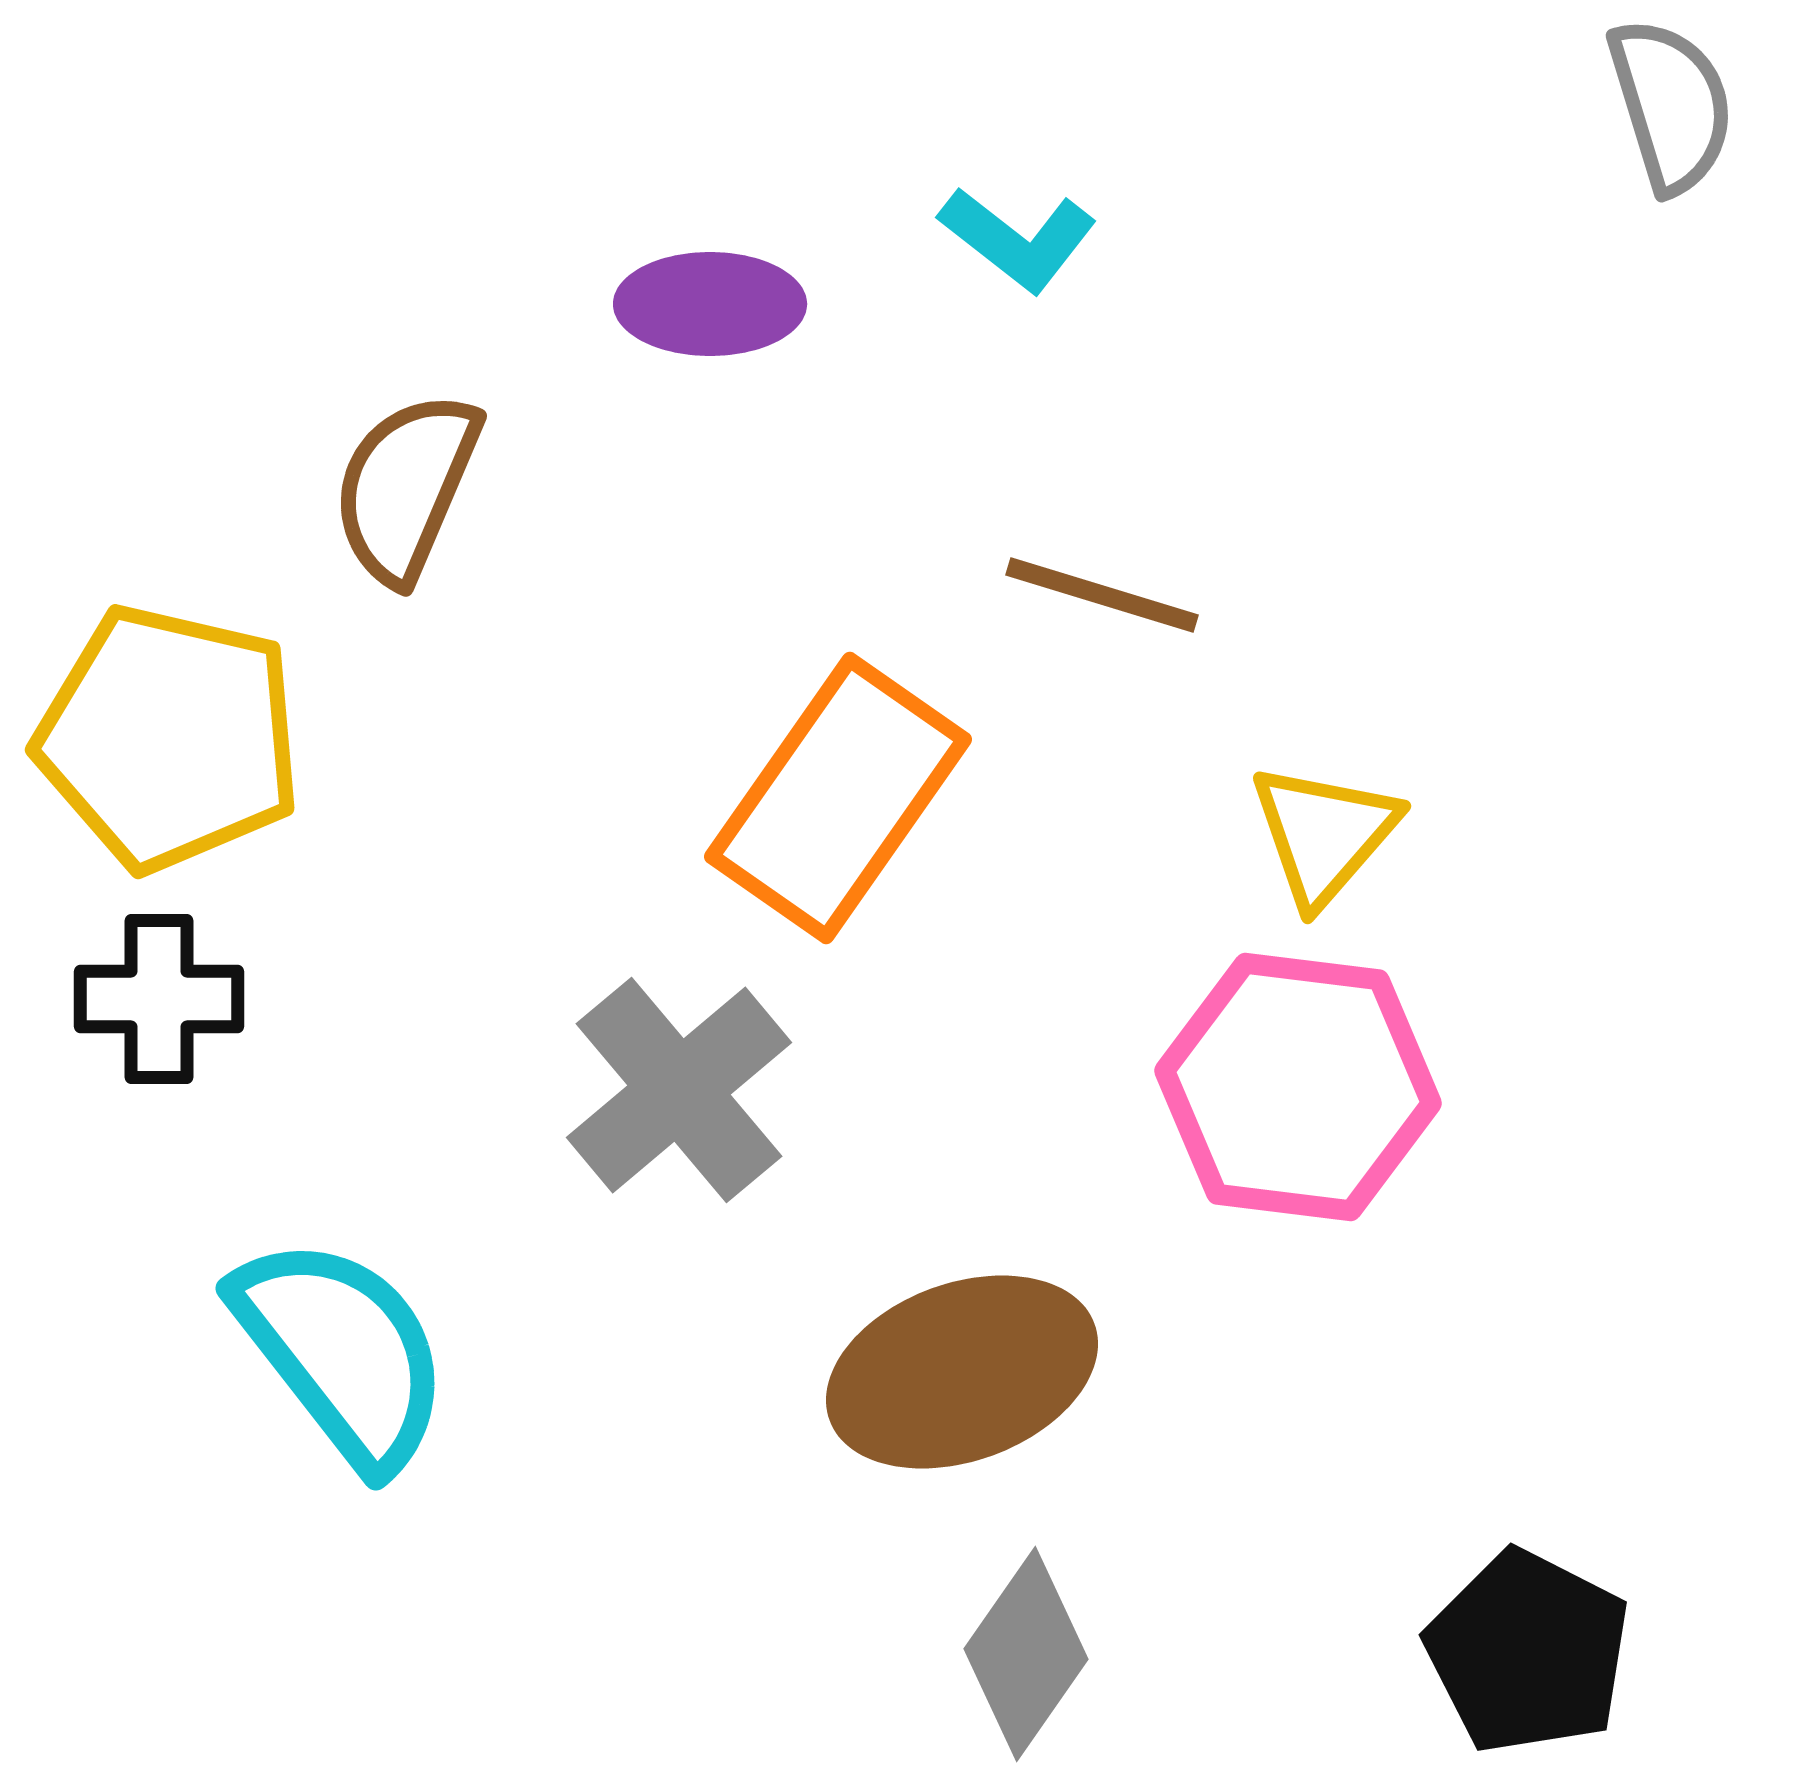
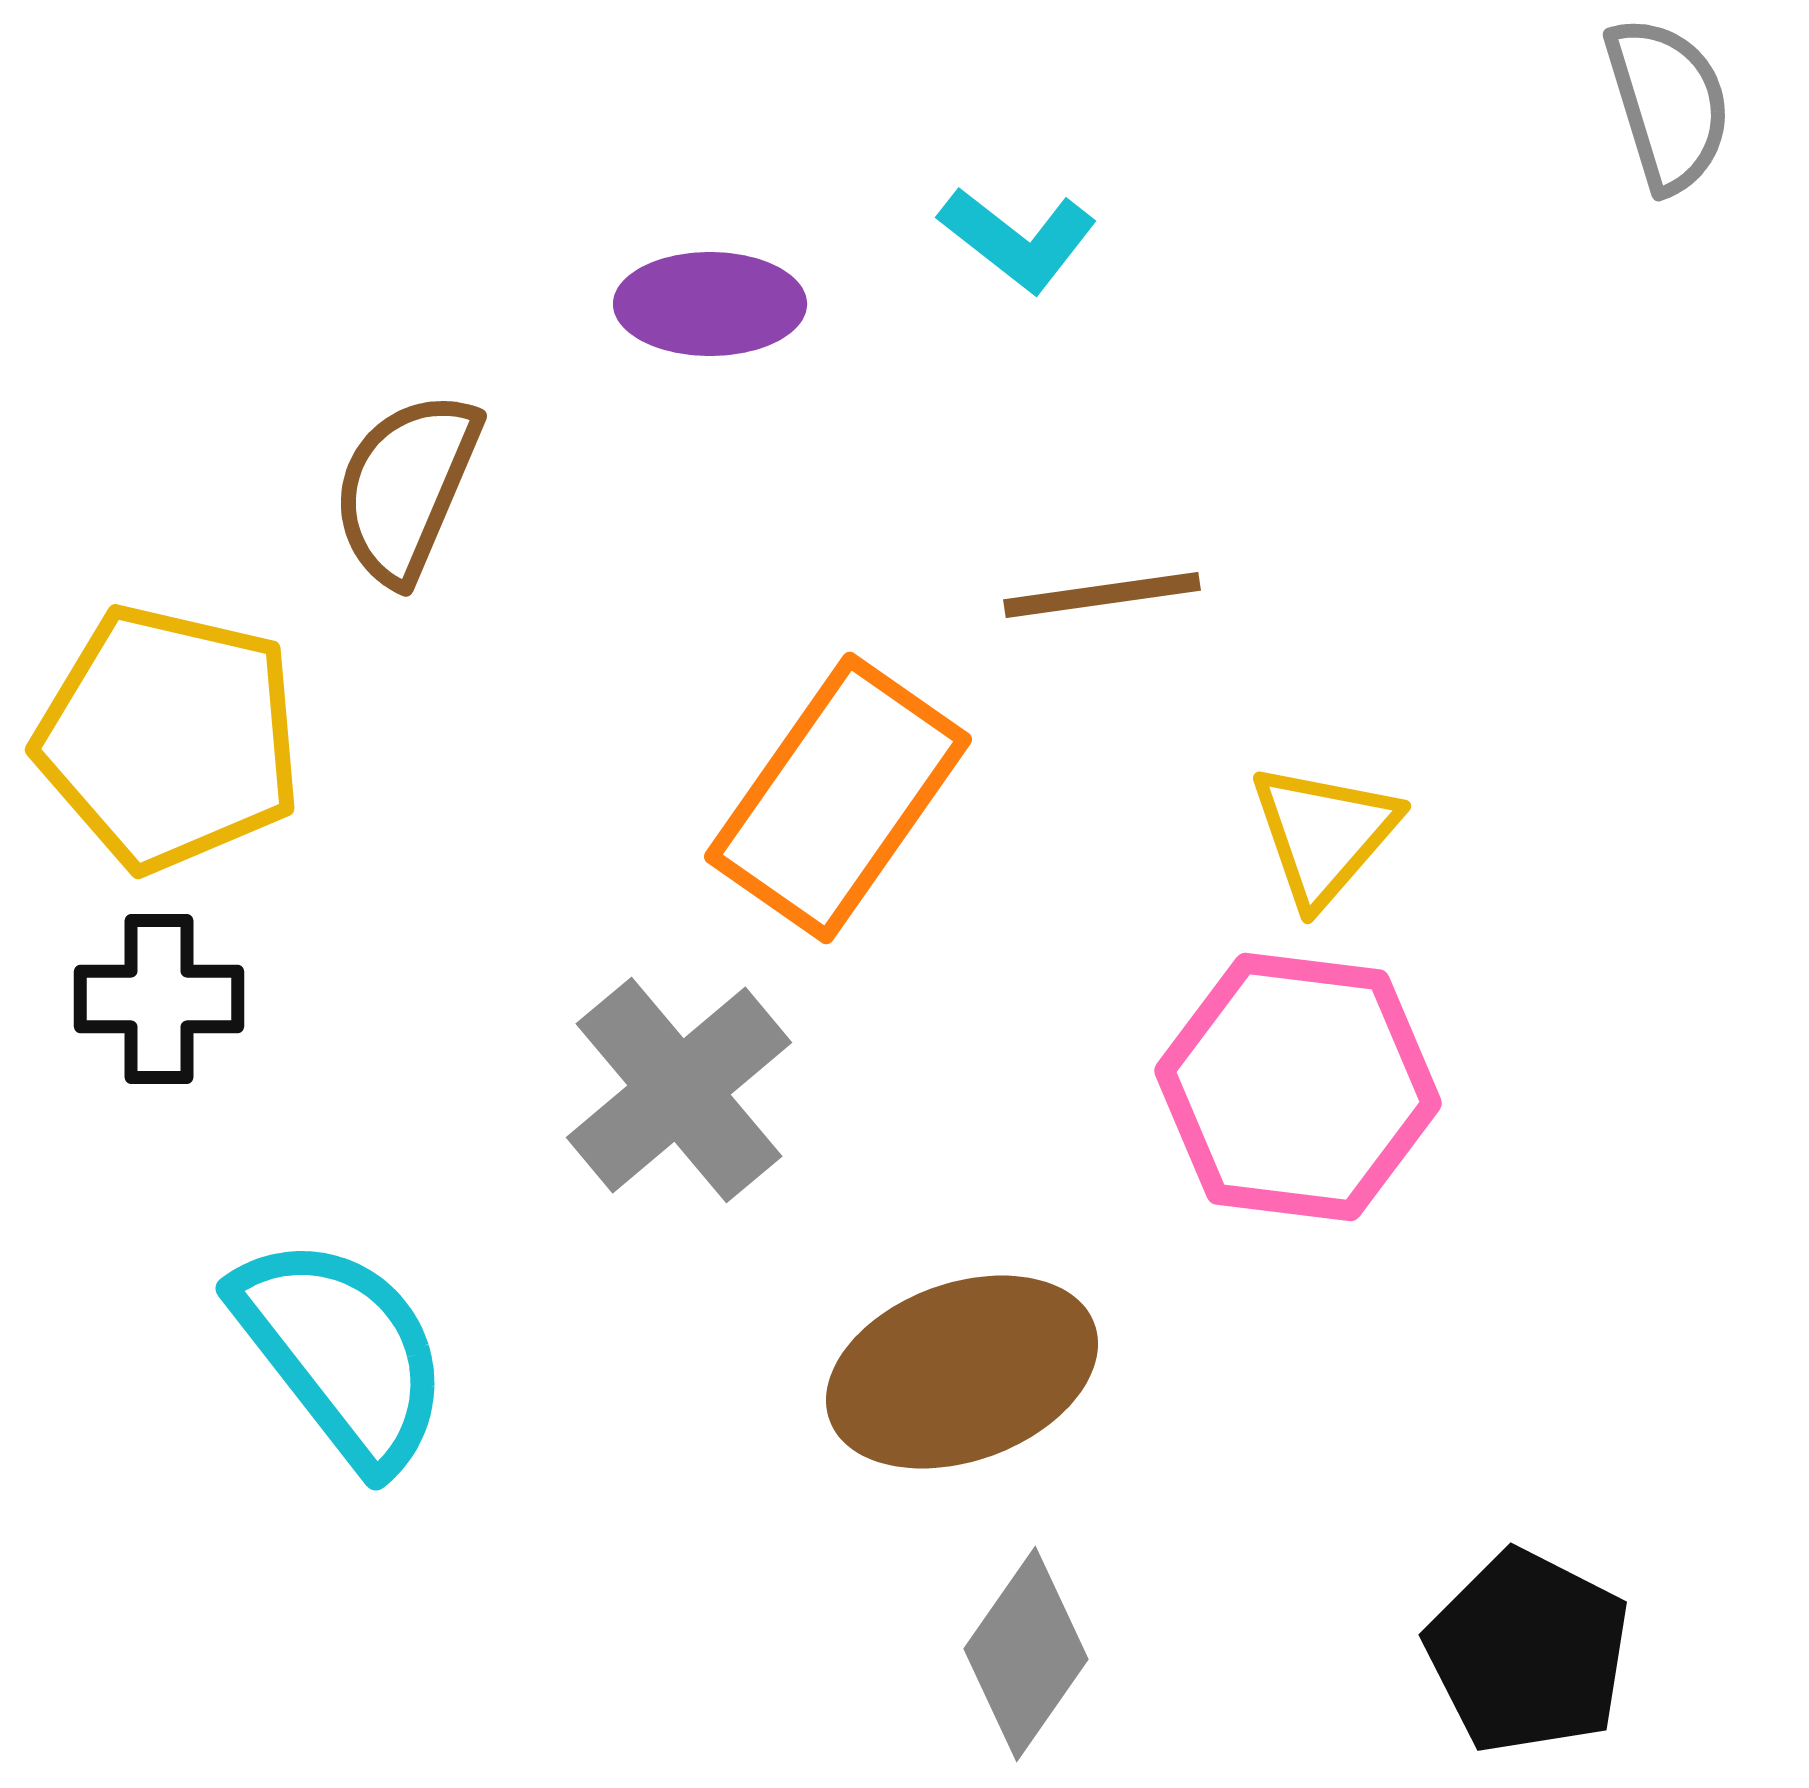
gray semicircle: moved 3 px left, 1 px up
brown line: rotated 25 degrees counterclockwise
